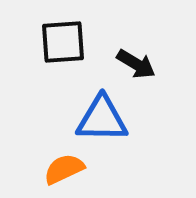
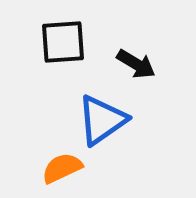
blue triangle: moved 1 px down; rotated 36 degrees counterclockwise
orange semicircle: moved 2 px left, 1 px up
